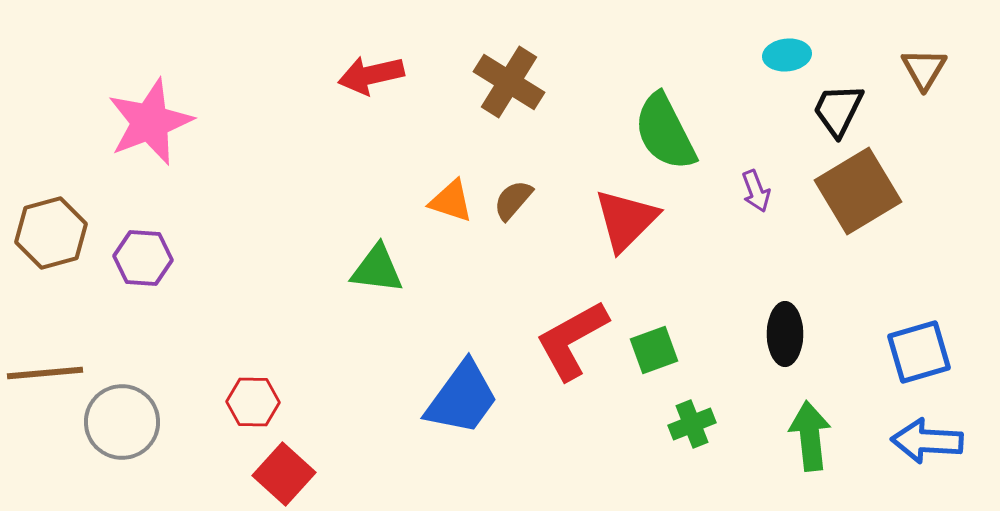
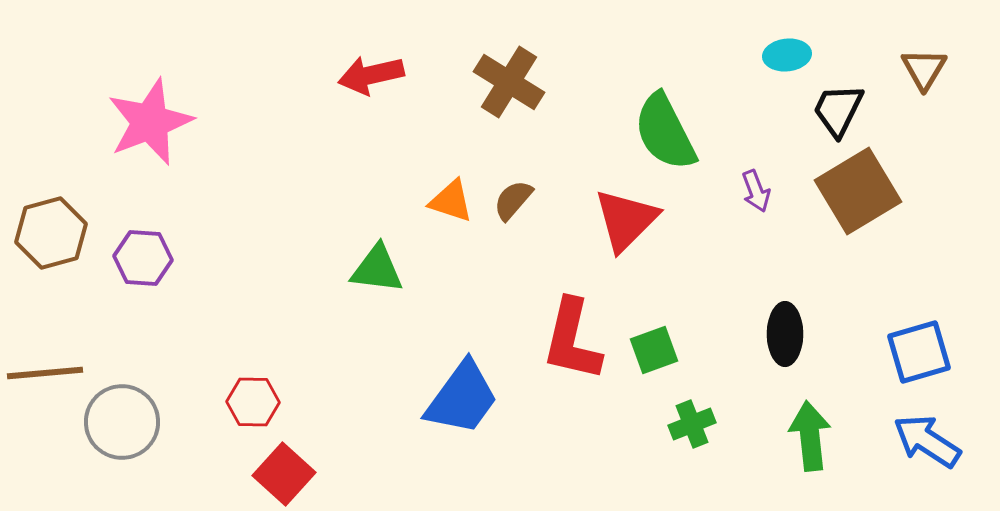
red L-shape: rotated 48 degrees counterclockwise
blue arrow: rotated 30 degrees clockwise
